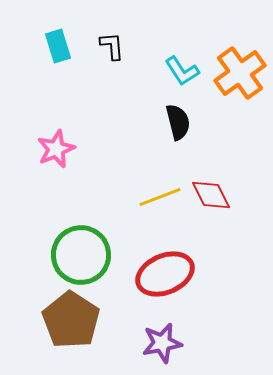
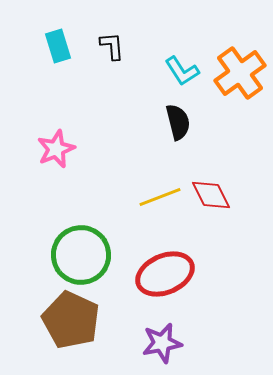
brown pentagon: rotated 8 degrees counterclockwise
